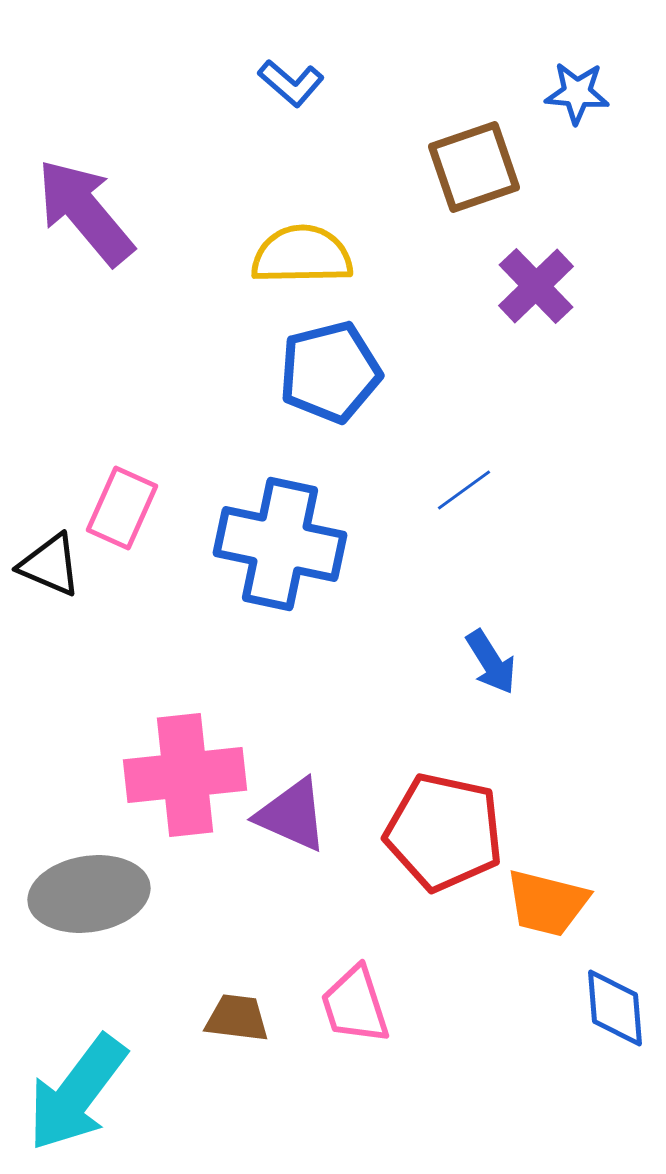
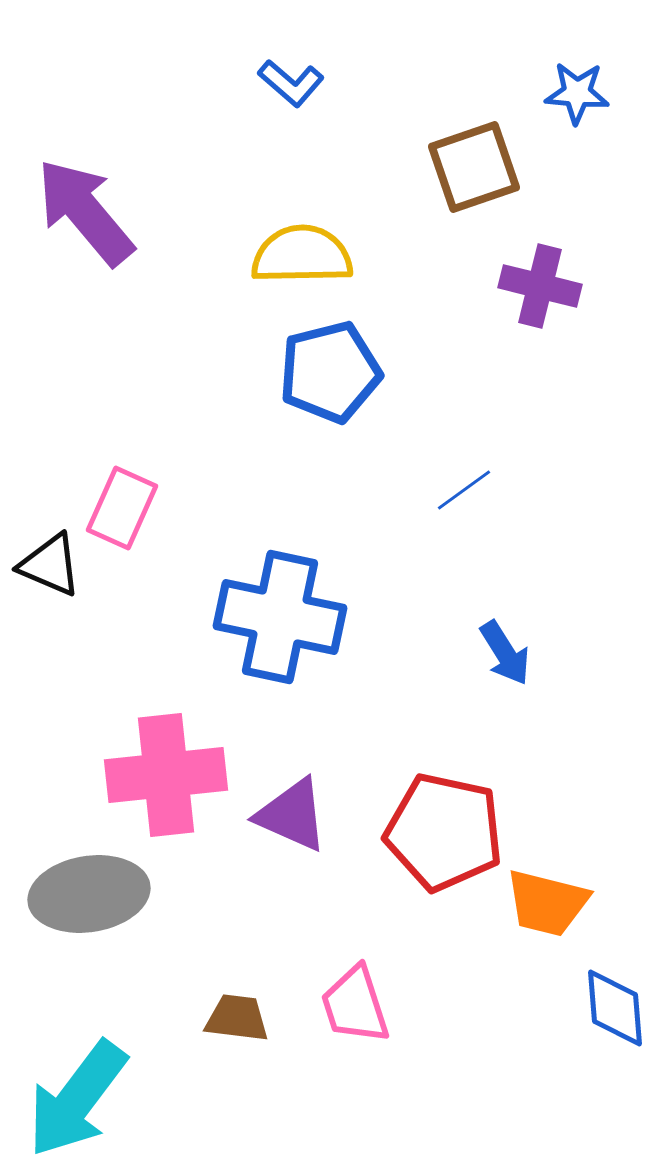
purple cross: moved 4 px right; rotated 32 degrees counterclockwise
blue cross: moved 73 px down
blue arrow: moved 14 px right, 9 px up
pink cross: moved 19 px left
cyan arrow: moved 6 px down
